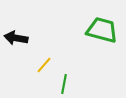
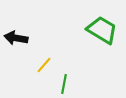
green trapezoid: rotated 16 degrees clockwise
